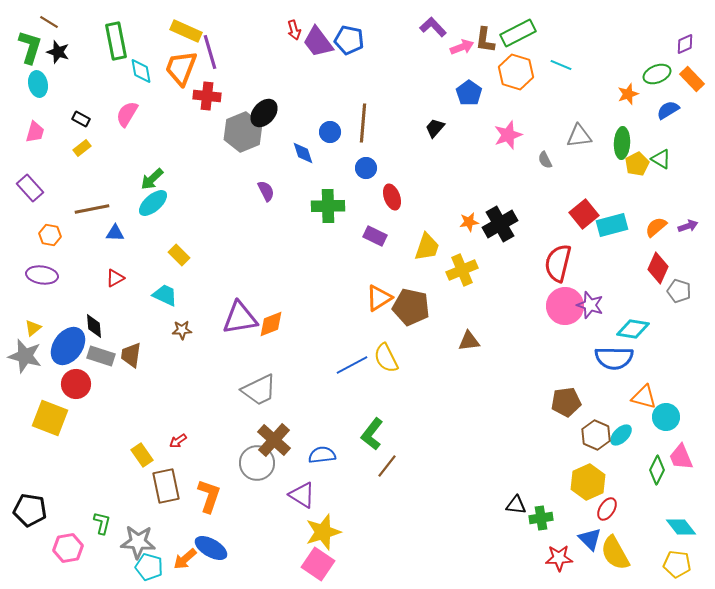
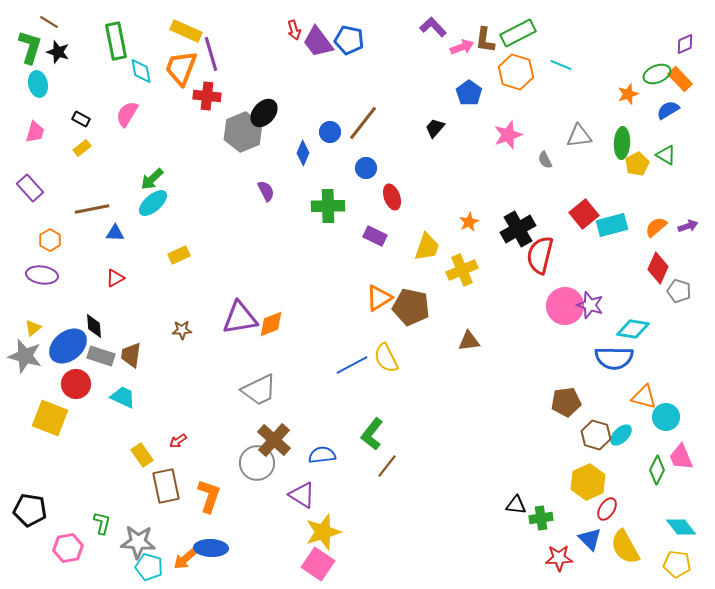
purple line at (210, 52): moved 1 px right, 2 px down
orange rectangle at (692, 79): moved 12 px left
brown line at (363, 123): rotated 33 degrees clockwise
blue diamond at (303, 153): rotated 40 degrees clockwise
green triangle at (661, 159): moved 5 px right, 4 px up
orange star at (469, 222): rotated 18 degrees counterclockwise
black cross at (500, 224): moved 18 px right, 5 px down
orange hexagon at (50, 235): moved 5 px down; rotated 20 degrees clockwise
yellow rectangle at (179, 255): rotated 70 degrees counterclockwise
red semicircle at (558, 263): moved 18 px left, 8 px up
cyan trapezoid at (165, 295): moved 42 px left, 102 px down
blue ellipse at (68, 346): rotated 15 degrees clockwise
brown hexagon at (596, 435): rotated 8 degrees counterclockwise
blue ellipse at (211, 548): rotated 28 degrees counterclockwise
yellow semicircle at (615, 553): moved 10 px right, 6 px up
